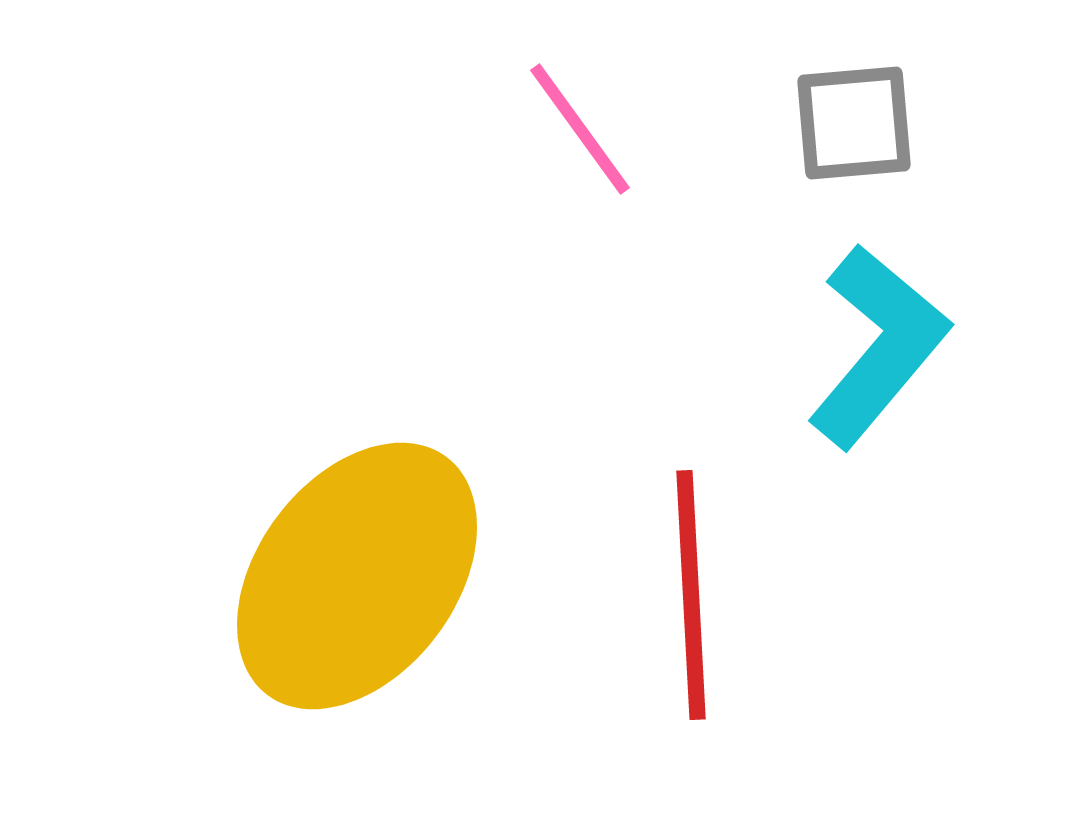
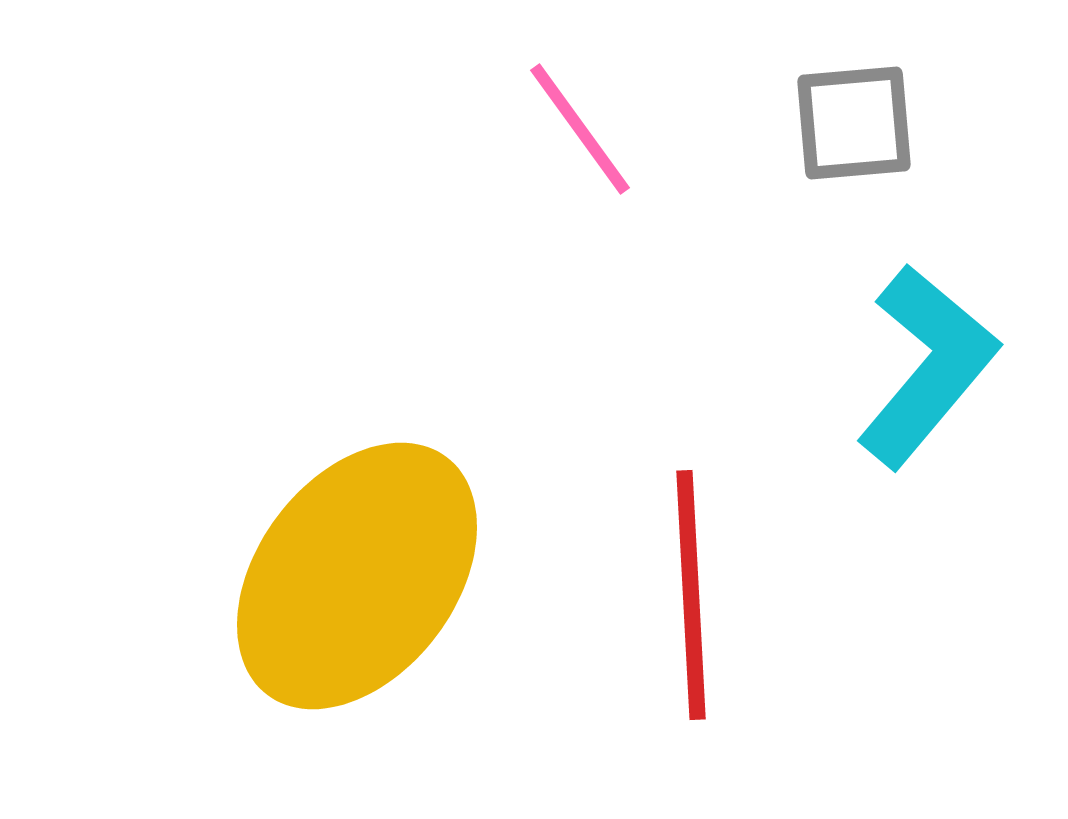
cyan L-shape: moved 49 px right, 20 px down
